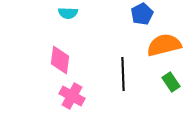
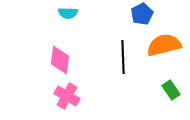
black line: moved 17 px up
green rectangle: moved 8 px down
pink cross: moved 5 px left
